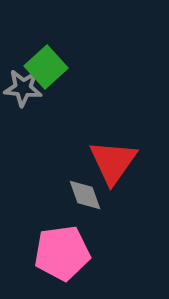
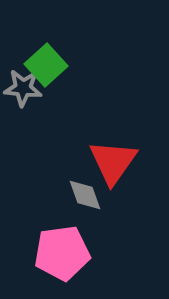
green square: moved 2 px up
